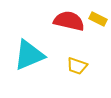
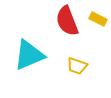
red semicircle: moved 2 px left; rotated 124 degrees counterclockwise
